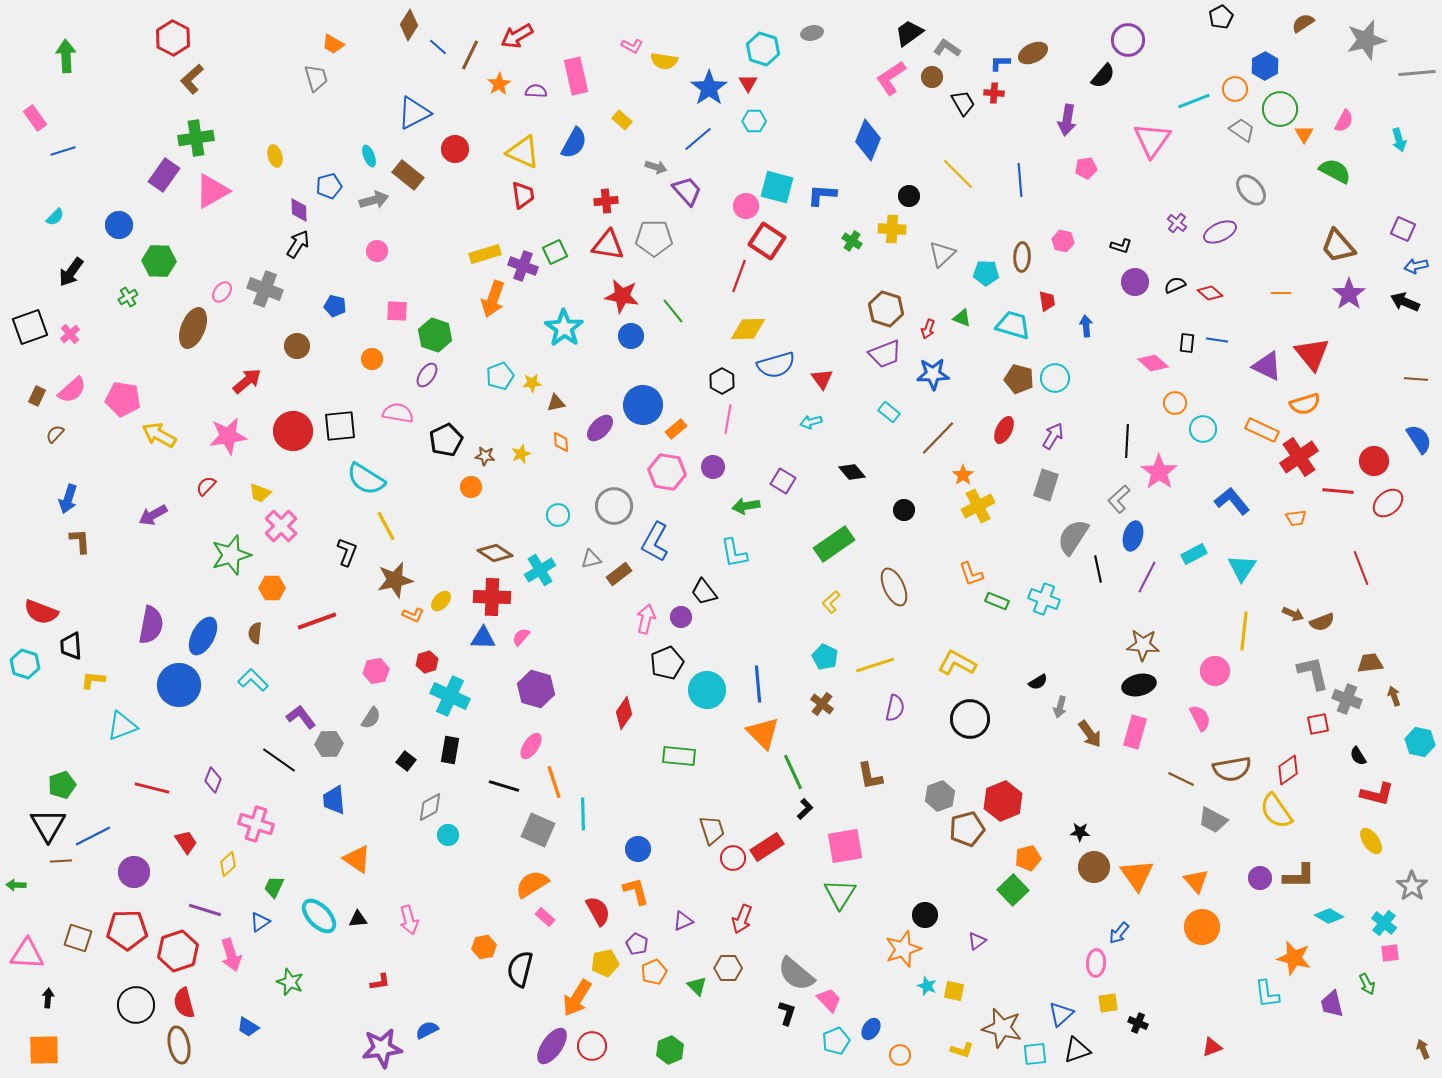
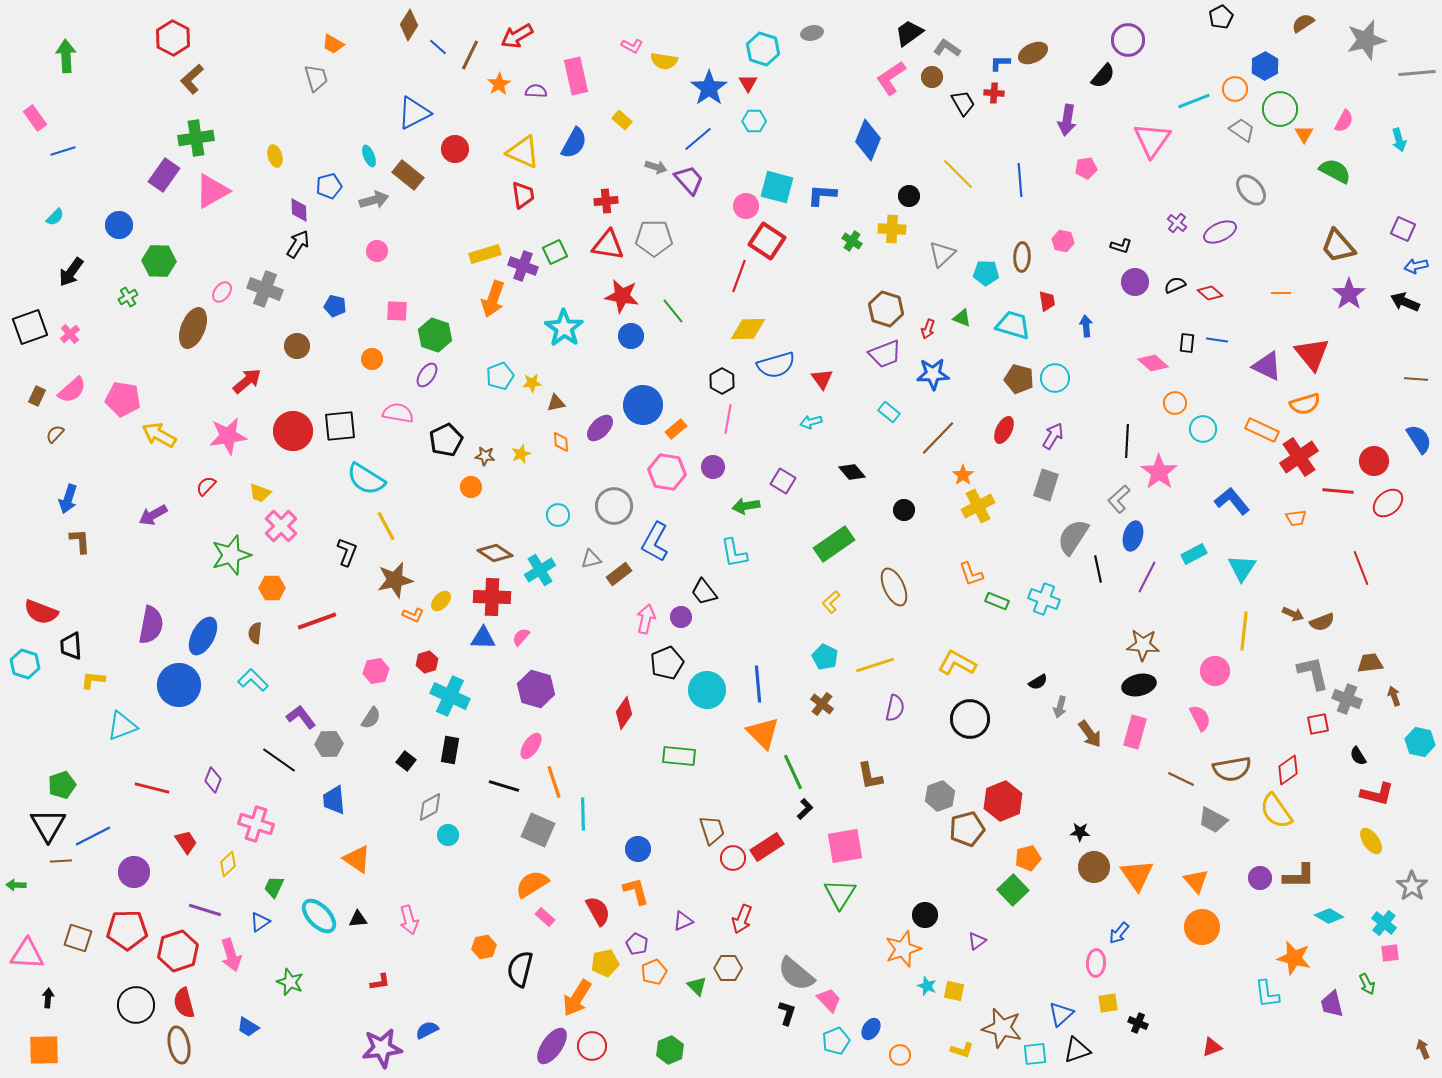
purple trapezoid at (687, 191): moved 2 px right, 11 px up
